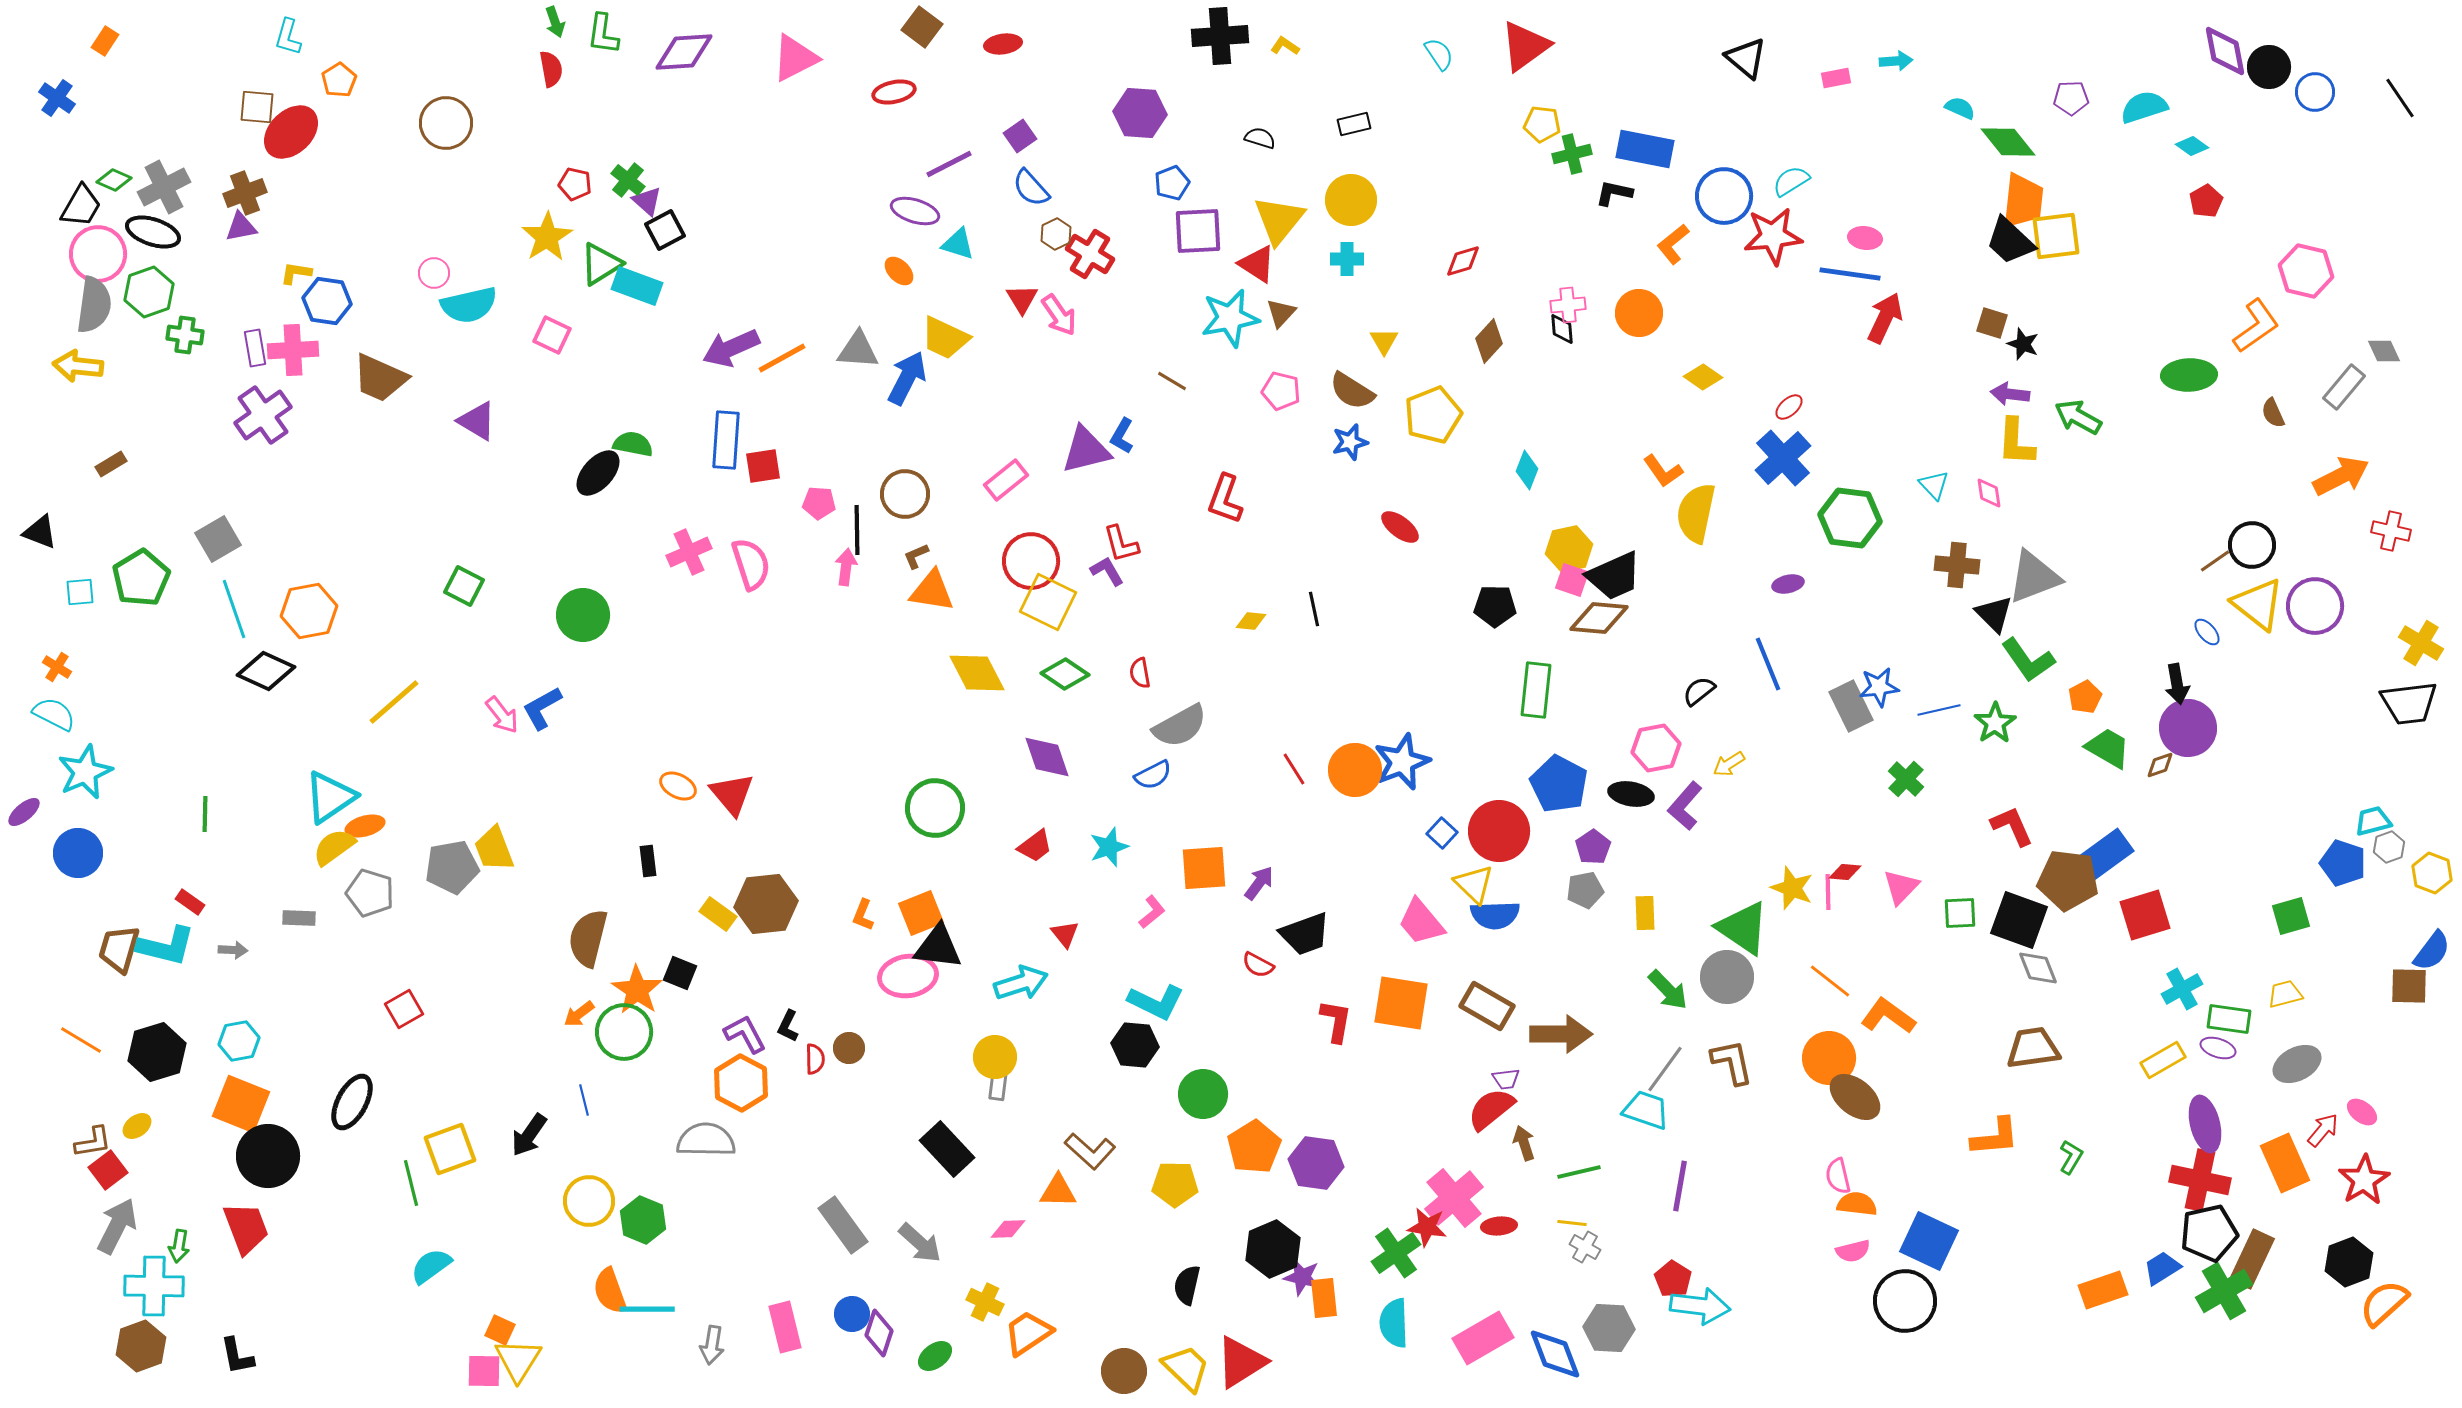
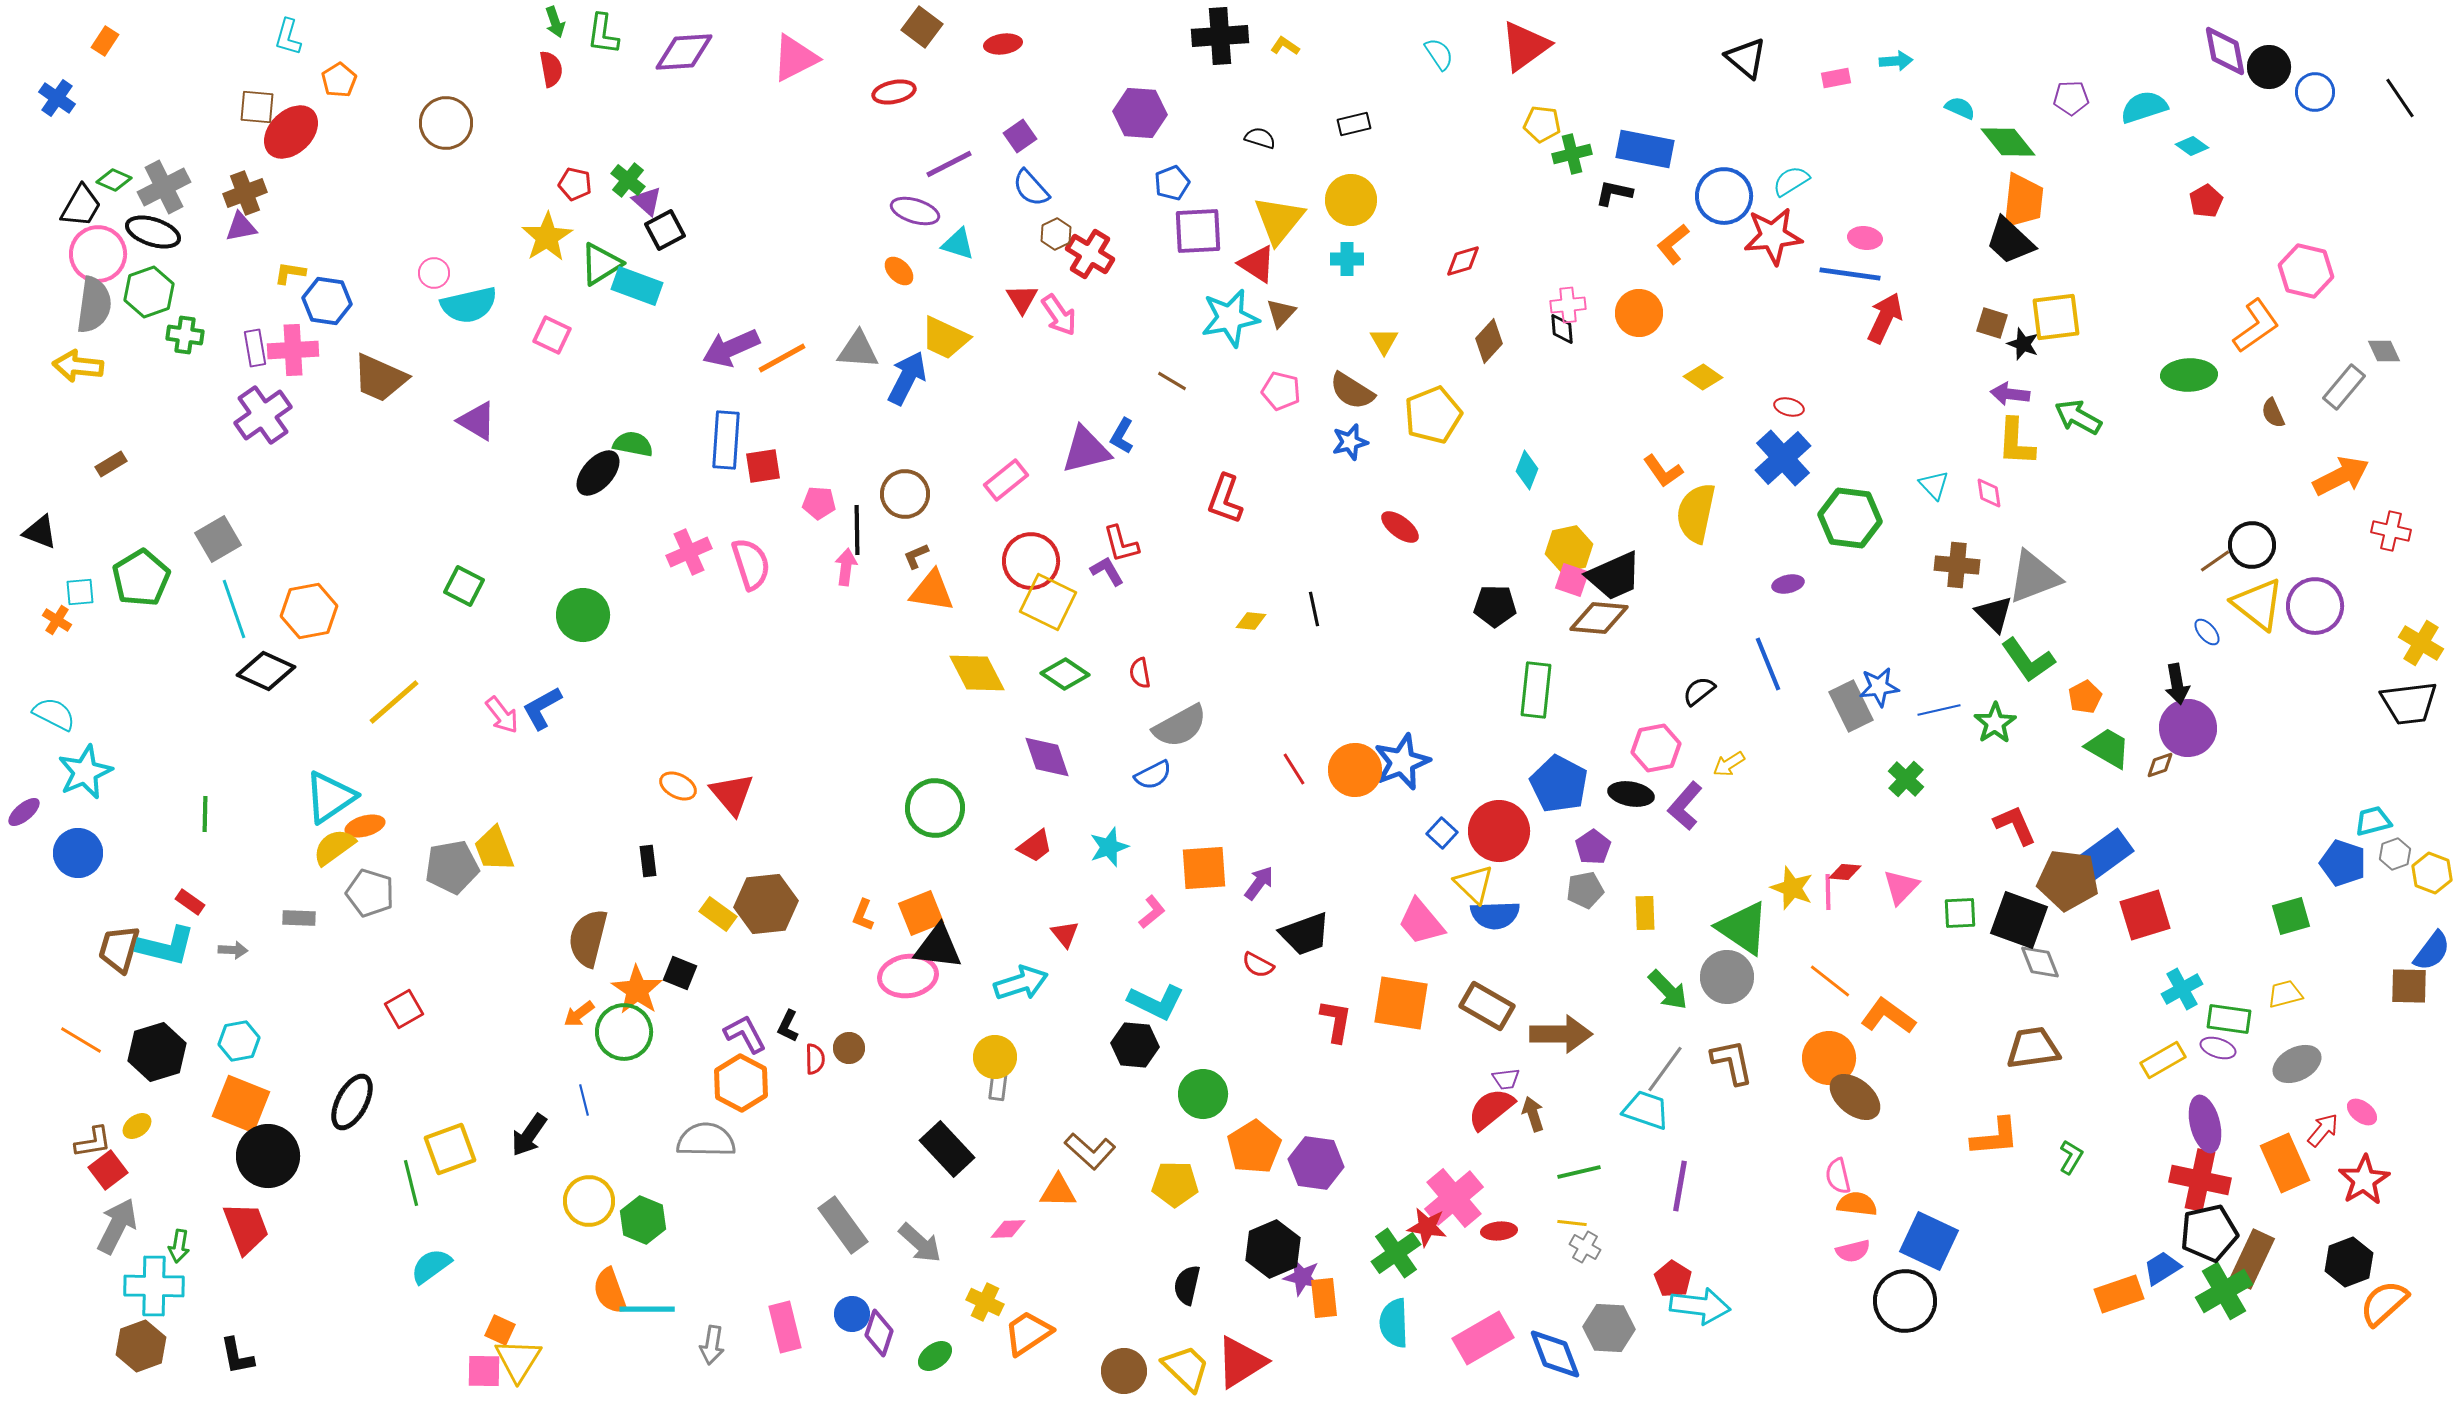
yellow square at (2056, 236): moved 81 px down
yellow L-shape at (296, 273): moved 6 px left
red ellipse at (1789, 407): rotated 56 degrees clockwise
orange cross at (57, 667): moved 47 px up
red L-shape at (2012, 826): moved 3 px right, 1 px up
gray hexagon at (2389, 847): moved 6 px right, 7 px down
gray diamond at (2038, 968): moved 2 px right, 6 px up
brown arrow at (1524, 1143): moved 9 px right, 29 px up
red ellipse at (1499, 1226): moved 5 px down
orange rectangle at (2103, 1290): moved 16 px right, 4 px down
